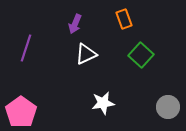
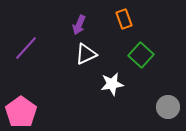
purple arrow: moved 4 px right, 1 px down
purple line: rotated 24 degrees clockwise
white star: moved 9 px right, 19 px up
